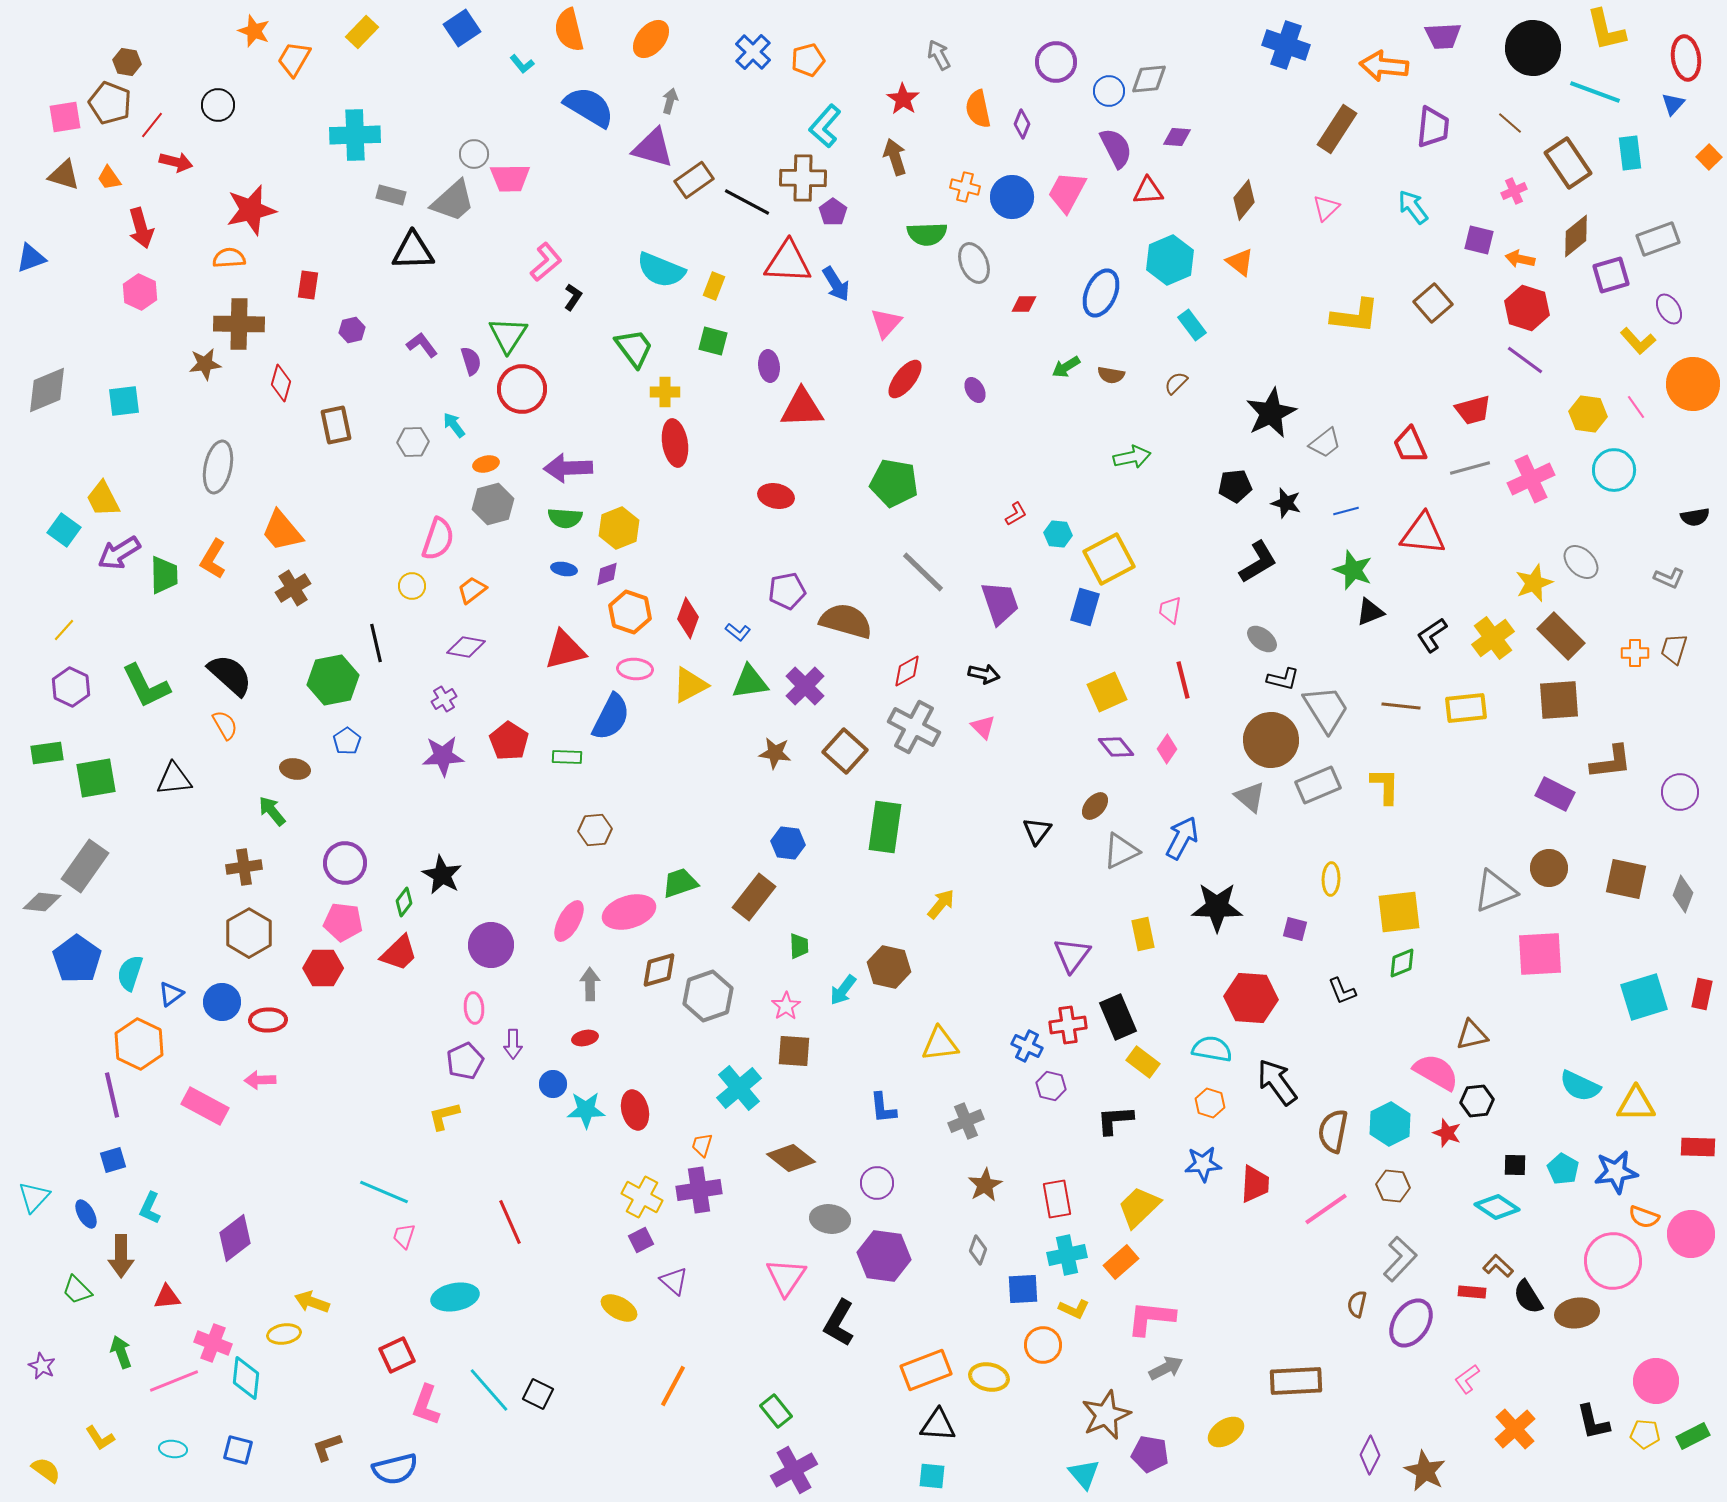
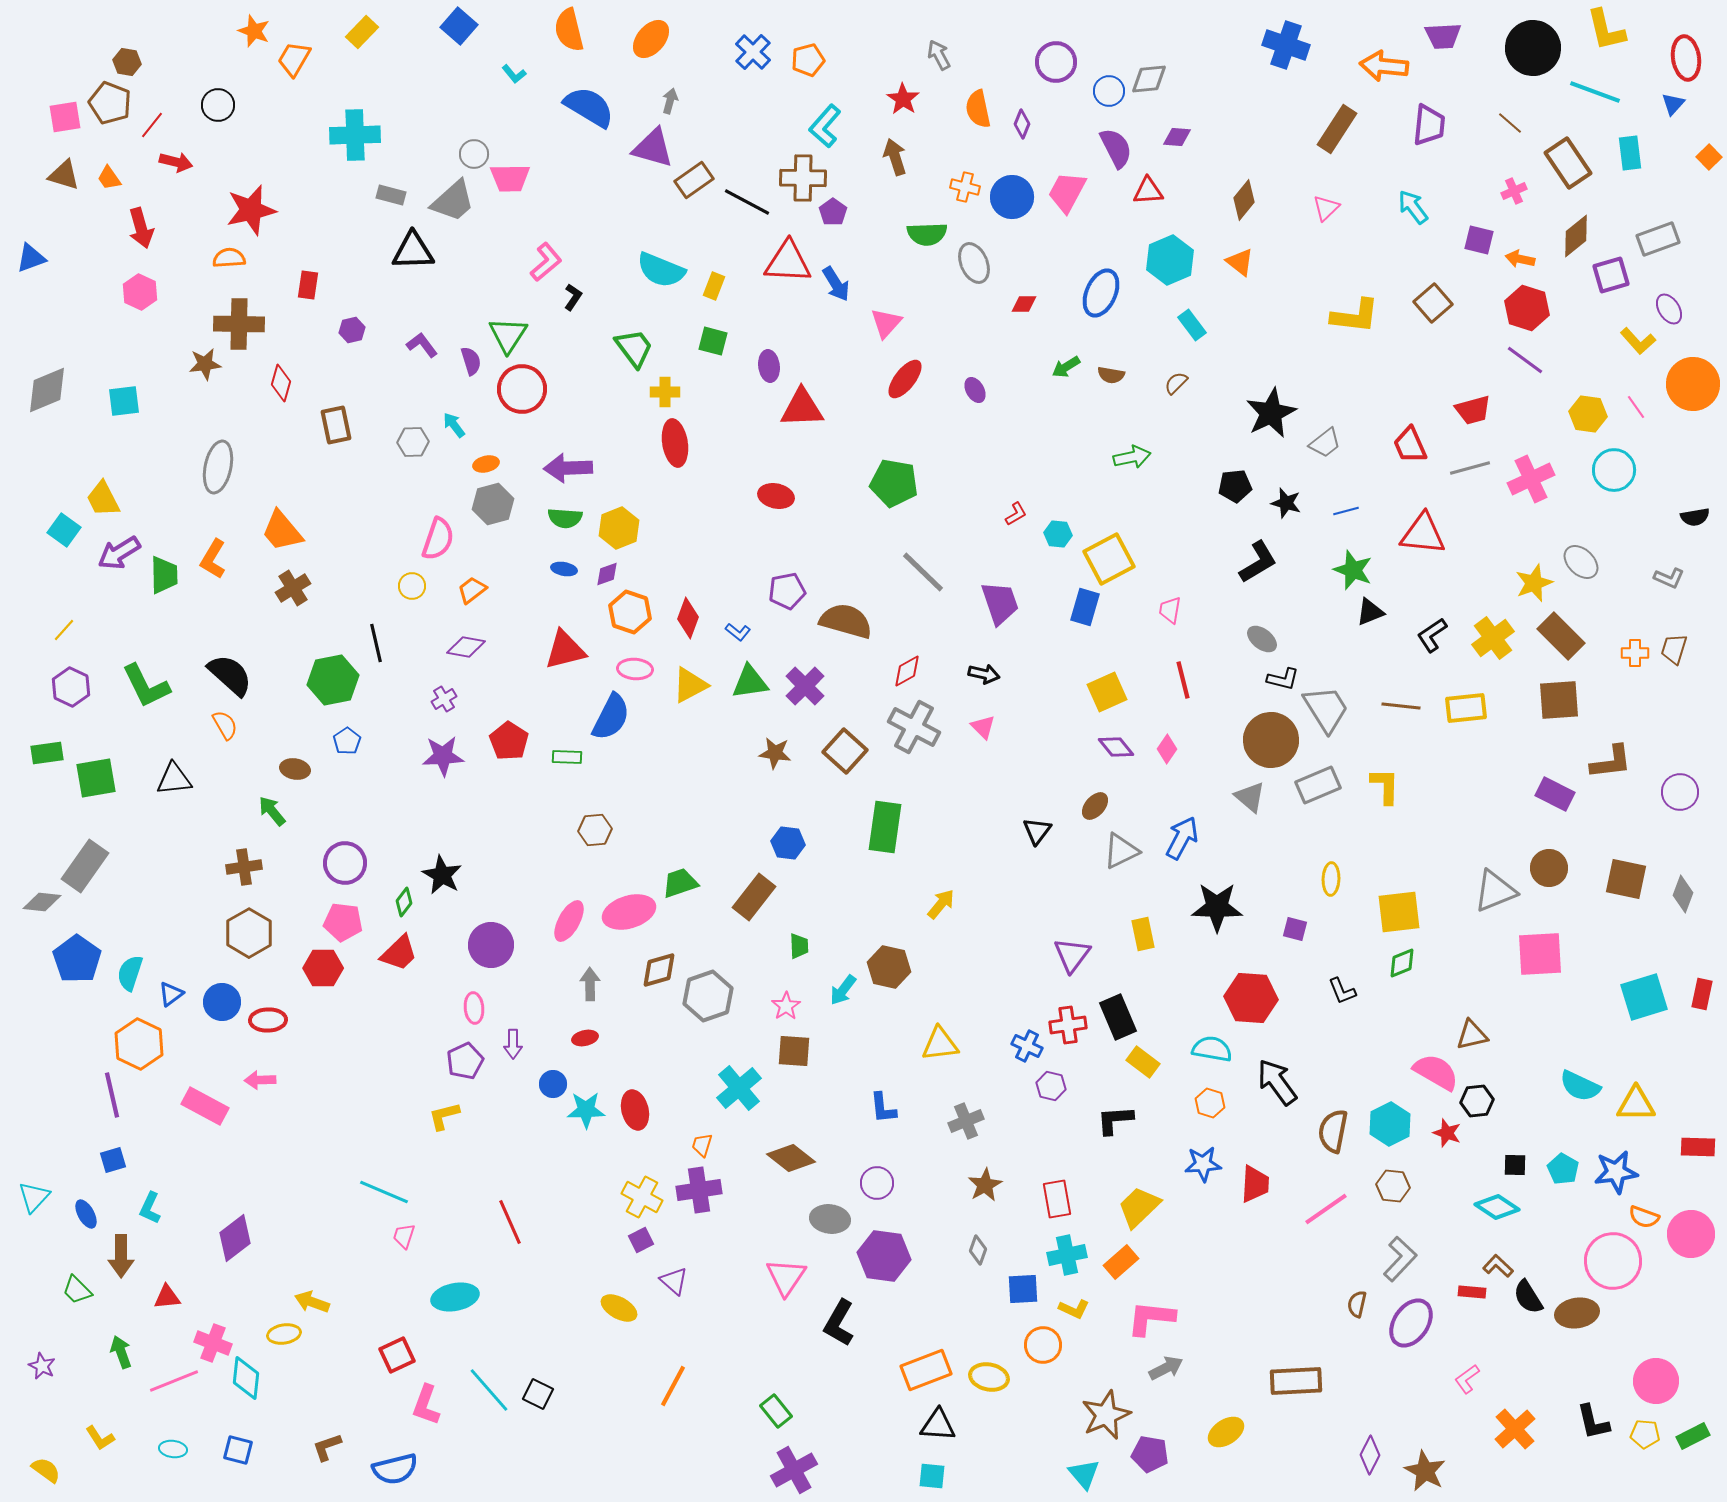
blue square at (462, 28): moved 3 px left, 2 px up; rotated 15 degrees counterclockwise
cyan L-shape at (522, 64): moved 8 px left, 10 px down
purple trapezoid at (1433, 127): moved 4 px left, 2 px up
